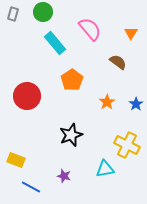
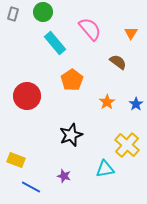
yellow cross: rotated 15 degrees clockwise
